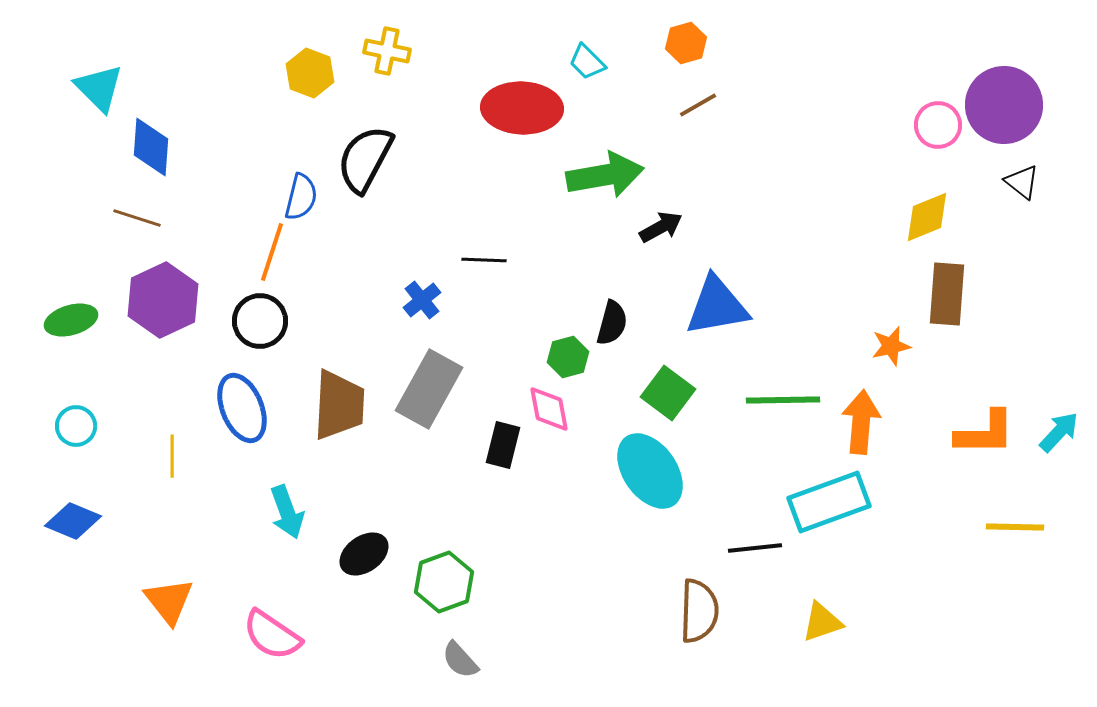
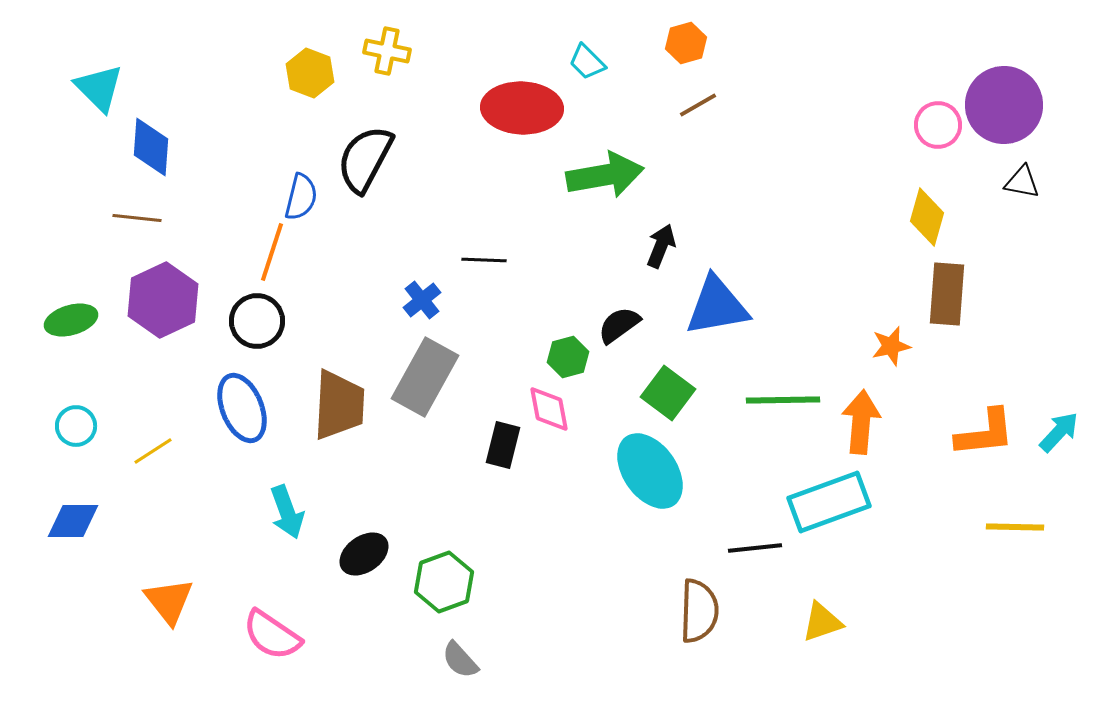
black triangle at (1022, 182): rotated 27 degrees counterclockwise
yellow diamond at (927, 217): rotated 52 degrees counterclockwise
brown line at (137, 218): rotated 12 degrees counterclockwise
black arrow at (661, 227): moved 19 px down; rotated 39 degrees counterclockwise
black circle at (260, 321): moved 3 px left
black semicircle at (612, 323): moved 7 px right, 2 px down; rotated 141 degrees counterclockwise
gray rectangle at (429, 389): moved 4 px left, 12 px up
orange L-shape at (985, 433): rotated 6 degrees counterclockwise
yellow line at (172, 456): moved 19 px left, 5 px up; rotated 57 degrees clockwise
blue diamond at (73, 521): rotated 22 degrees counterclockwise
